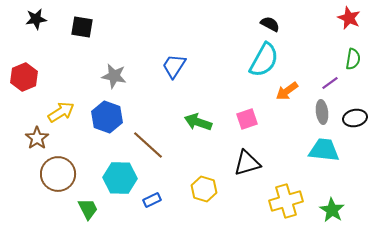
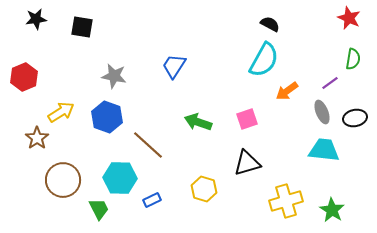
gray ellipse: rotated 15 degrees counterclockwise
brown circle: moved 5 px right, 6 px down
green trapezoid: moved 11 px right
